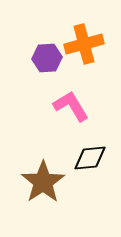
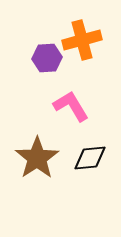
orange cross: moved 2 px left, 4 px up
brown star: moved 6 px left, 24 px up
